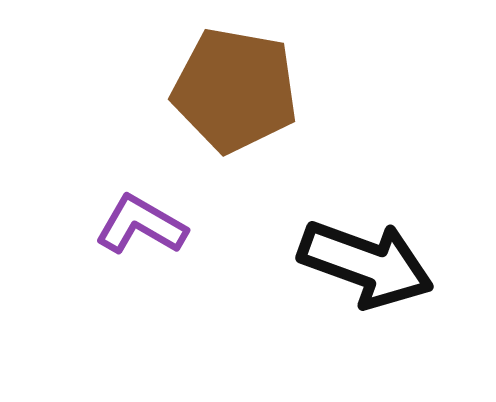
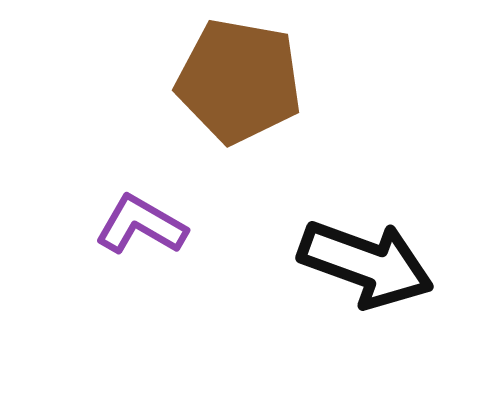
brown pentagon: moved 4 px right, 9 px up
